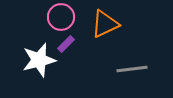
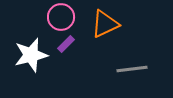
white star: moved 8 px left, 5 px up
